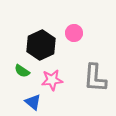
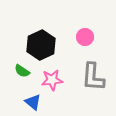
pink circle: moved 11 px right, 4 px down
gray L-shape: moved 2 px left, 1 px up
